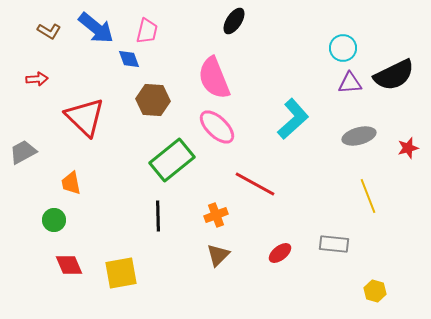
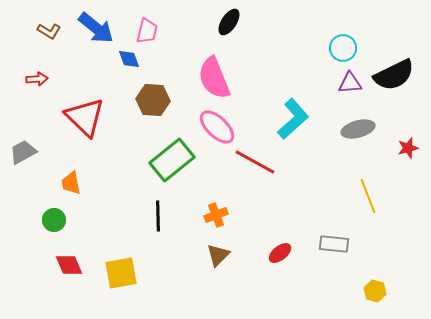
black ellipse: moved 5 px left, 1 px down
gray ellipse: moved 1 px left, 7 px up
red line: moved 22 px up
